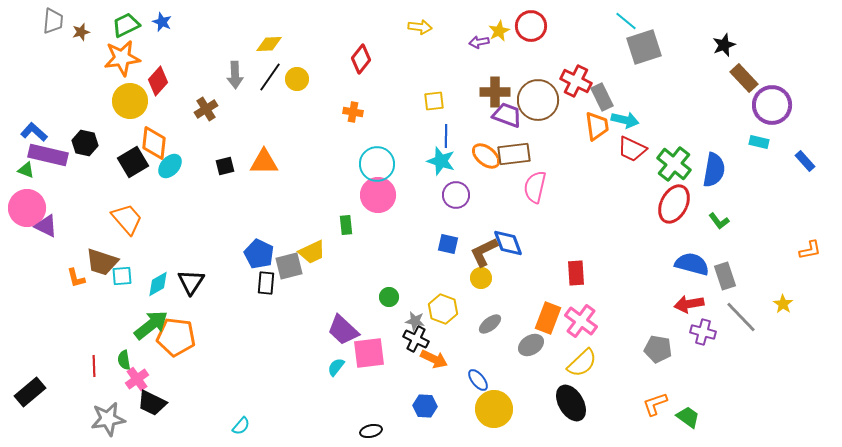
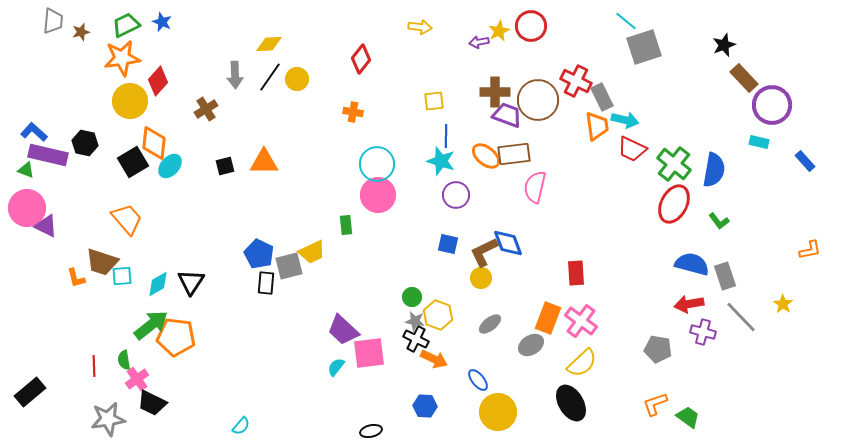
green circle at (389, 297): moved 23 px right
yellow hexagon at (443, 309): moved 5 px left, 6 px down
yellow circle at (494, 409): moved 4 px right, 3 px down
